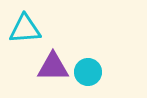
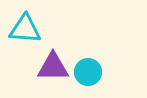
cyan triangle: rotated 8 degrees clockwise
